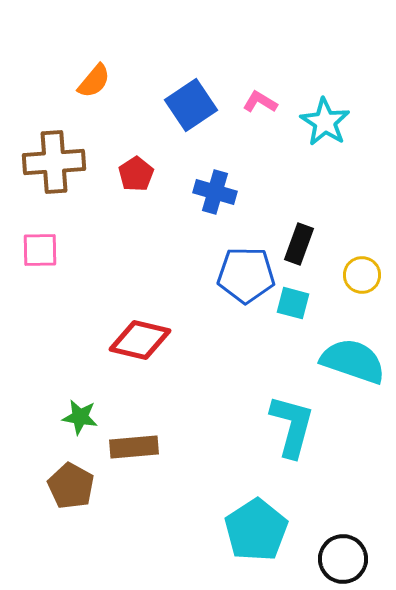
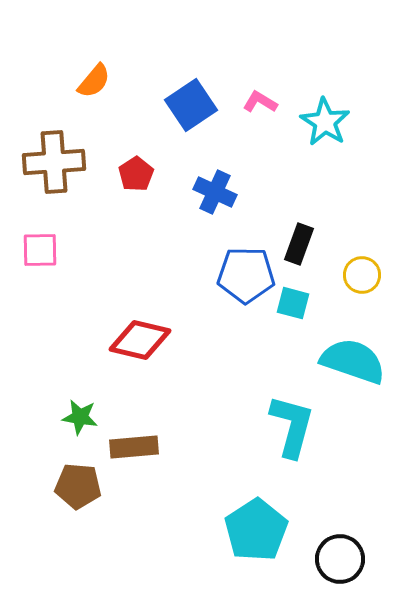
blue cross: rotated 9 degrees clockwise
brown pentagon: moved 7 px right; rotated 24 degrees counterclockwise
black circle: moved 3 px left
